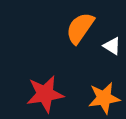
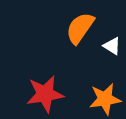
orange star: moved 1 px right, 1 px down
